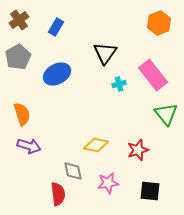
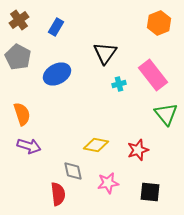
gray pentagon: rotated 15 degrees counterclockwise
black square: moved 1 px down
